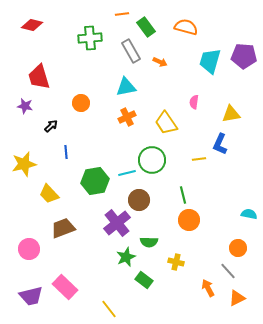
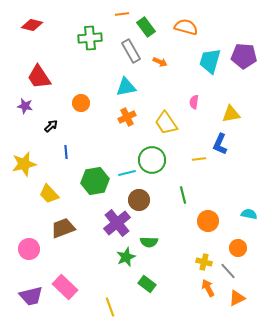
red trapezoid at (39, 77): rotated 16 degrees counterclockwise
orange circle at (189, 220): moved 19 px right, 1 px down
yellow cross at (176, 262): moved 28 px right
green rectangle at (144, 280): moved 3 px right, 4 px down
yellow line at (109, 309): moved 1 px right, 2 px up; rotated 18 degrees clockwise
